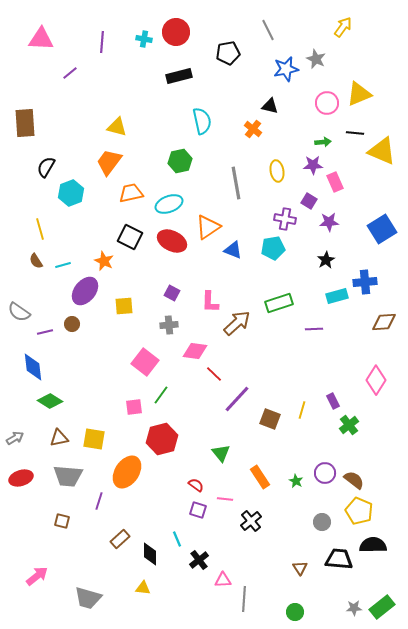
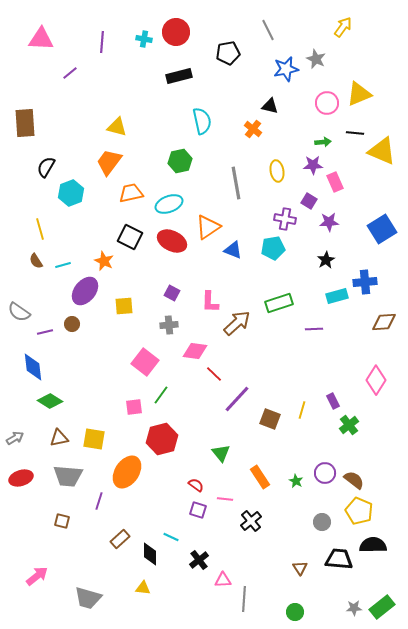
cyan line at (177, 539): moved 6 px left, 2 px up; rotated 42 degrees counterclockwise
